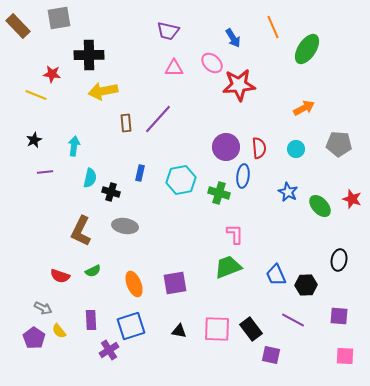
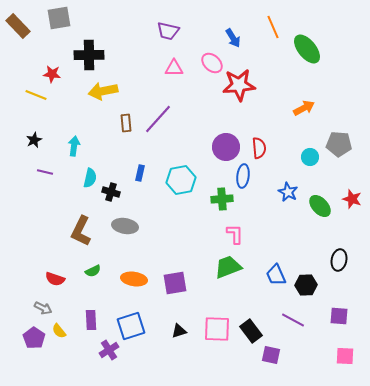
green ellipse at (307, 49): rotated 72 degrees counterclockwise
cyan circle at (296, 149): moved 14 px right, 8 px down
purple line at (45, 172): rotated 21 degrees clockwise
green cross at (219, 193): moved 3 px right, 6 px down; rotated 20 degrees counterclockwise
red semicircle at (60, 276): moved 5 px left, 3 px down
orange ellipse at (134, 284): moved 5 px up; rotated 60 degrees counterclockwise
black rectangle at (251, 329): moved 2 px down
black triangle at (179, 331): rotated 28 degrees counterclockwise
